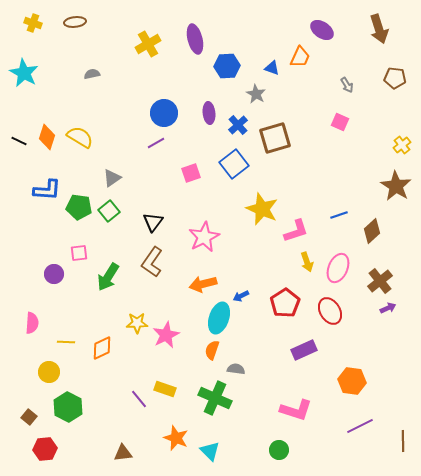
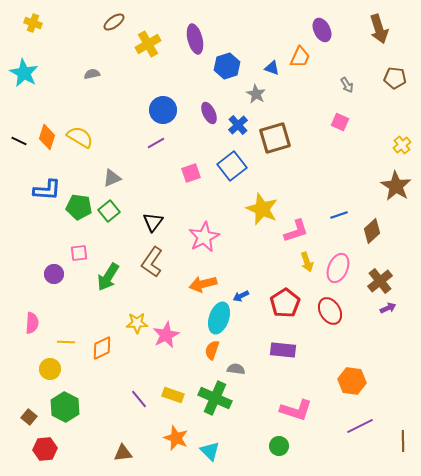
brown ellipse at (75, 22): moved 39 px right; rotated 30 degrees counterclockwise
purple ellipse at (322, 30): rotated 30 degrees clockwise
blue hexagon at (227, 66): rotated 15 degrees counterclockwise
blue circle at (164, 113): moved 1 px left, 3 px up
purple ellipse at (209, 113): rotated 20 degrees counterclockwise
blue square at (234, 164): moved 2 px left, 2 px down
gray triangle at (112, 178): rotated 12 degrees clockwise
purple rectangle at (304, 350): moved 21 px left; rotated 30 degrees clockwise
yellow circle at (49, 372): moved 1 px right, 3 px up
yellow rectangle at (165, 389): moved 8 px right, 6 px down
green hexagon at (68, 407): moved 3 px left
green circle at (279, 450): moved 4 px up
